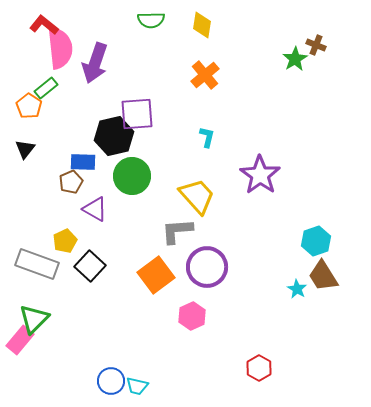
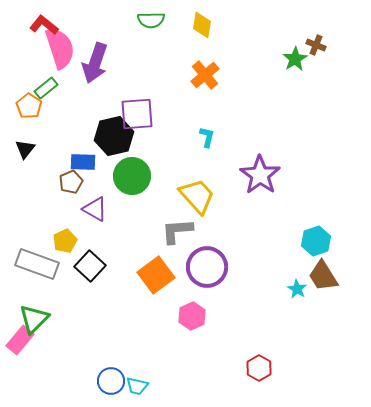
pink semicircle: rotated 12 degrees counterclockwise
